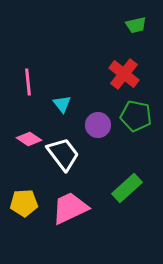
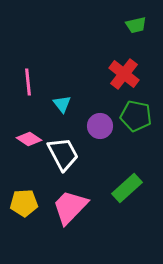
purple circle: moved 2 px right, 1 px down
white trapezoid: rotated 9 degrees clockwise
pink trapezoid: moved 1 px up; rotated 21 degrees counterclockwise
